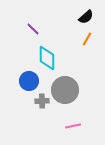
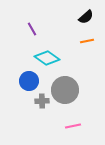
purple line: moved 1 px left; rotated 16 degrees clockwise
orange line: moved 2 px down; rotated 48 degrees clockwise
cyan diamond: rotated 55 degrees counterclockwise
